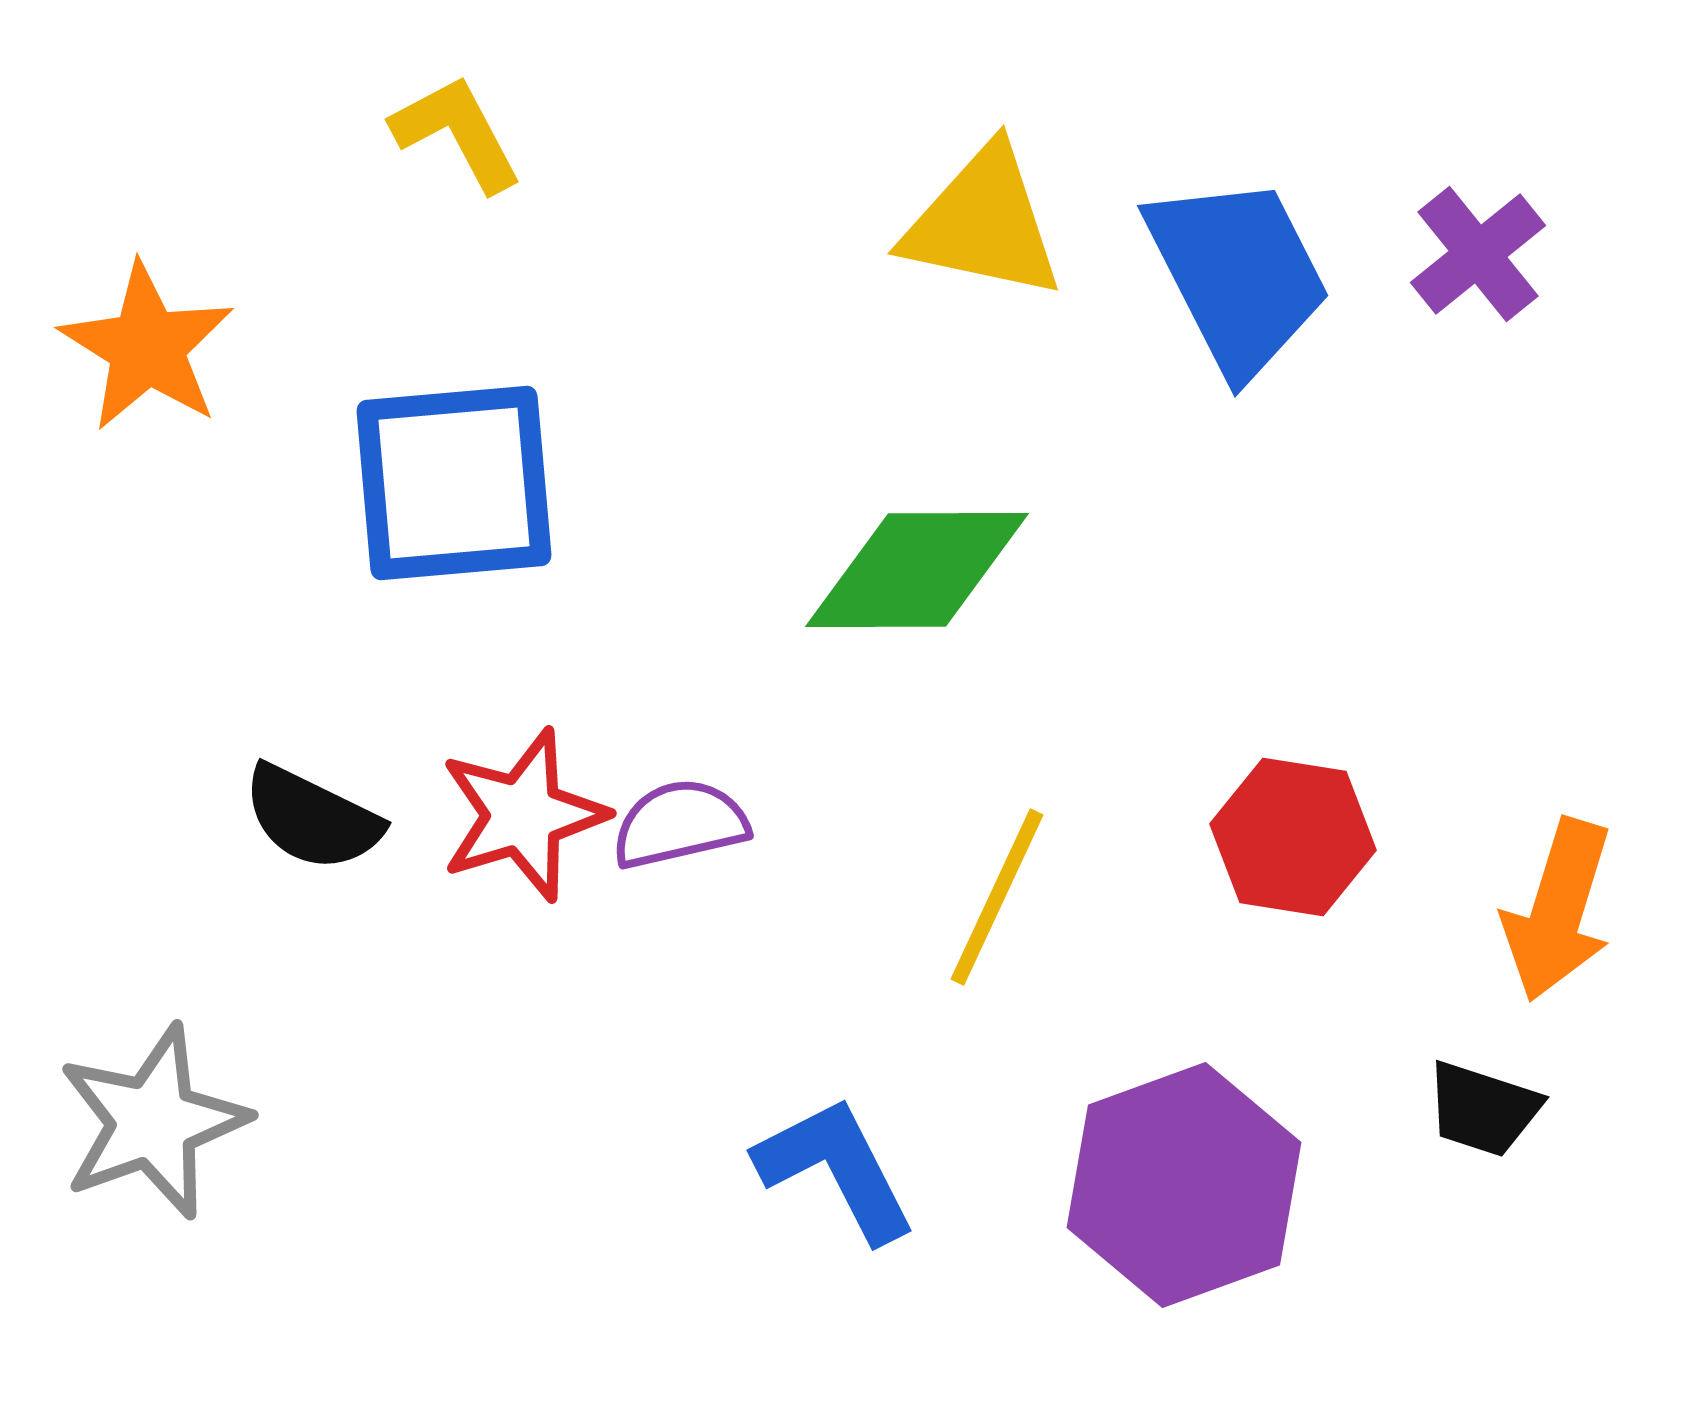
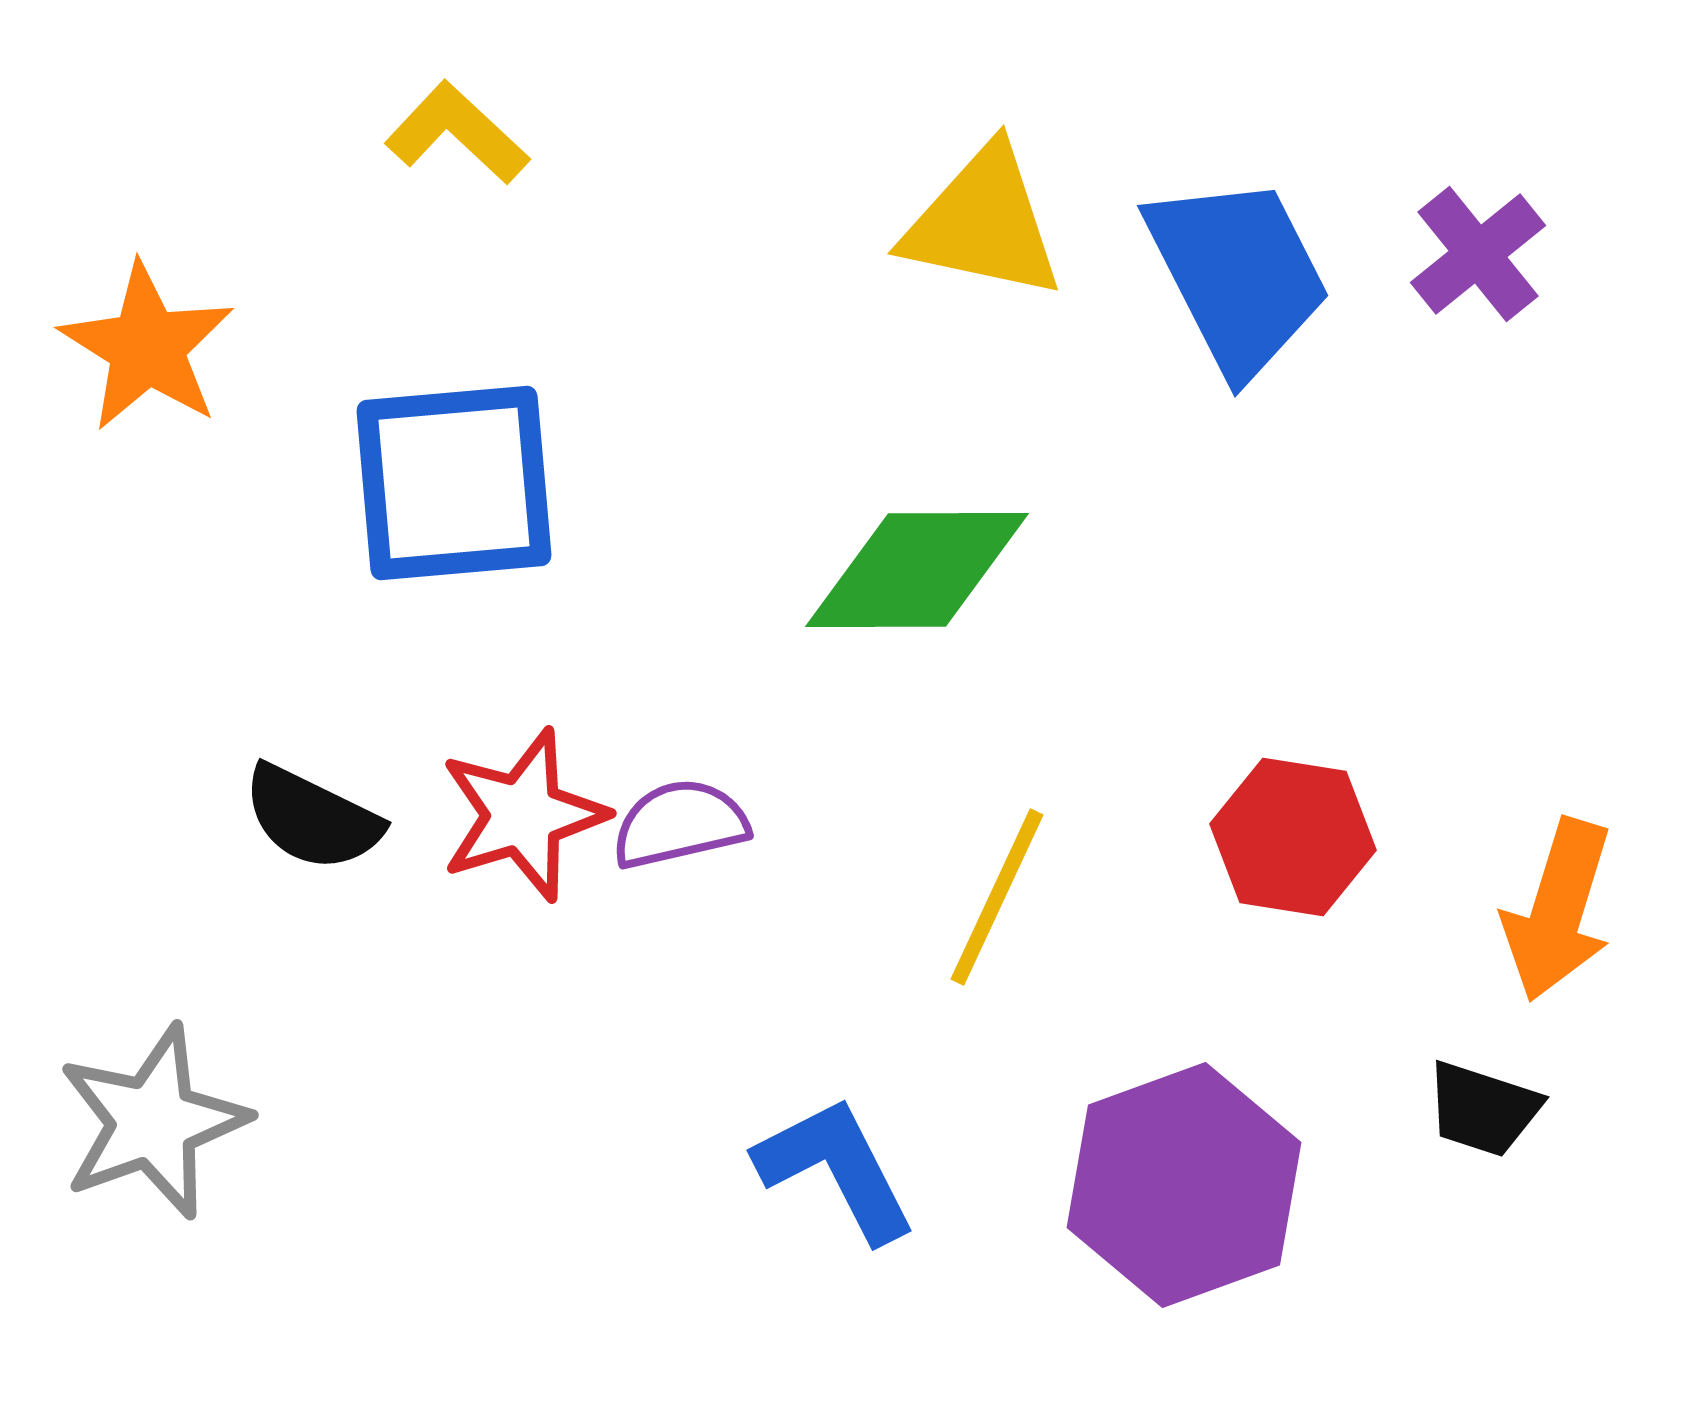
yellow L-shape: rotated 19 degrees counterclockwise
